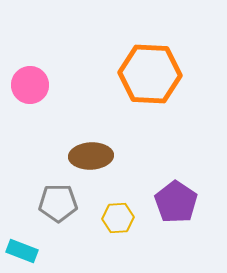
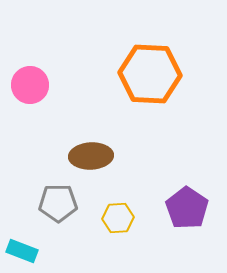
purple pentagon: moved 11 px right, 6 px down
